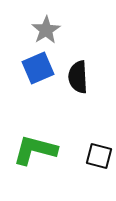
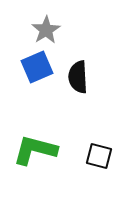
blue square: moved 1 px left, 1 px up
